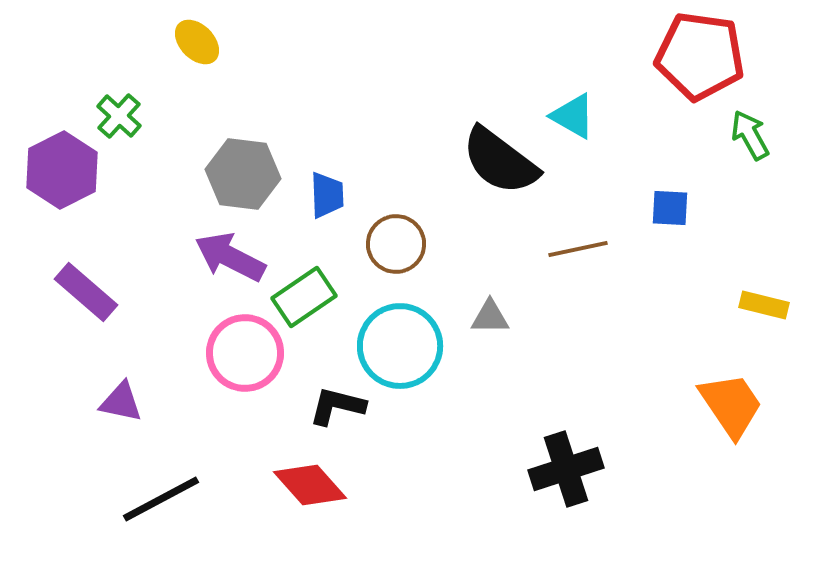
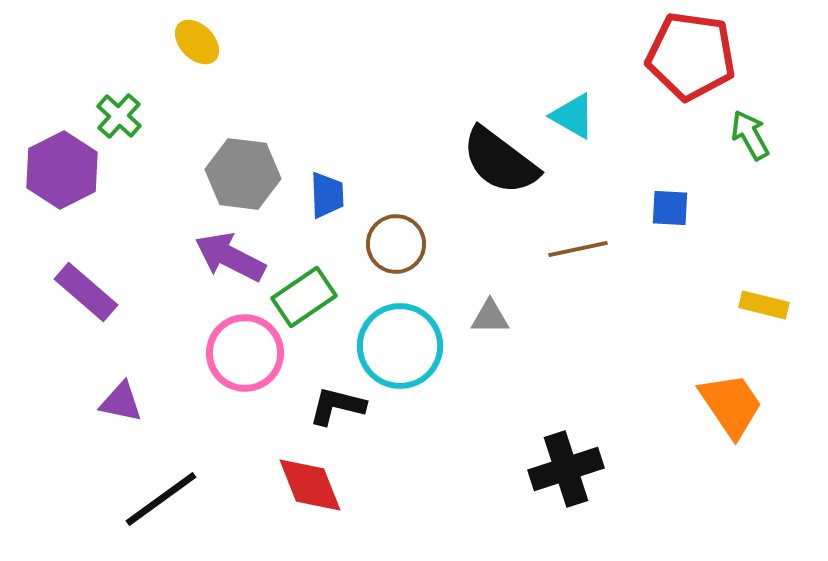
red pentagon: moved 9 px left
red diamond: rotated 20 degrees clockwise
black line: rotated 8 degrees counterclockwise
